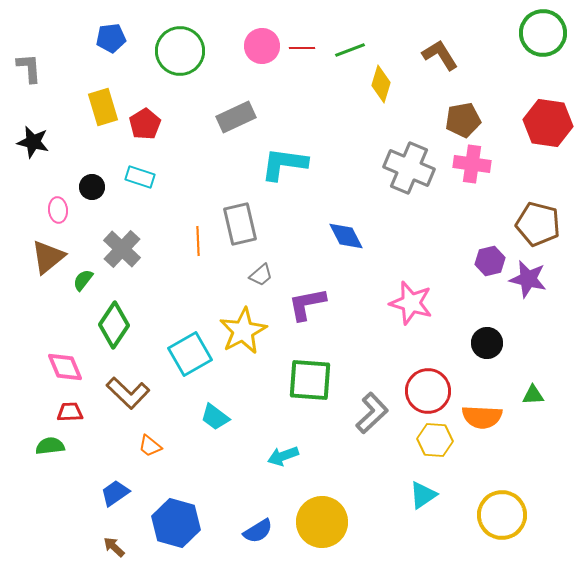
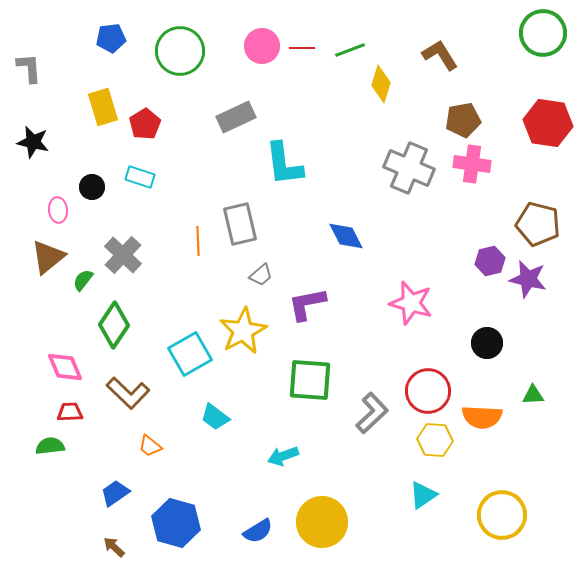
cyan L-shape at (284, 164): rotated 105 degrees counterclockwise
gray cross at (122, 249): moved 1 px right, 6 px down
